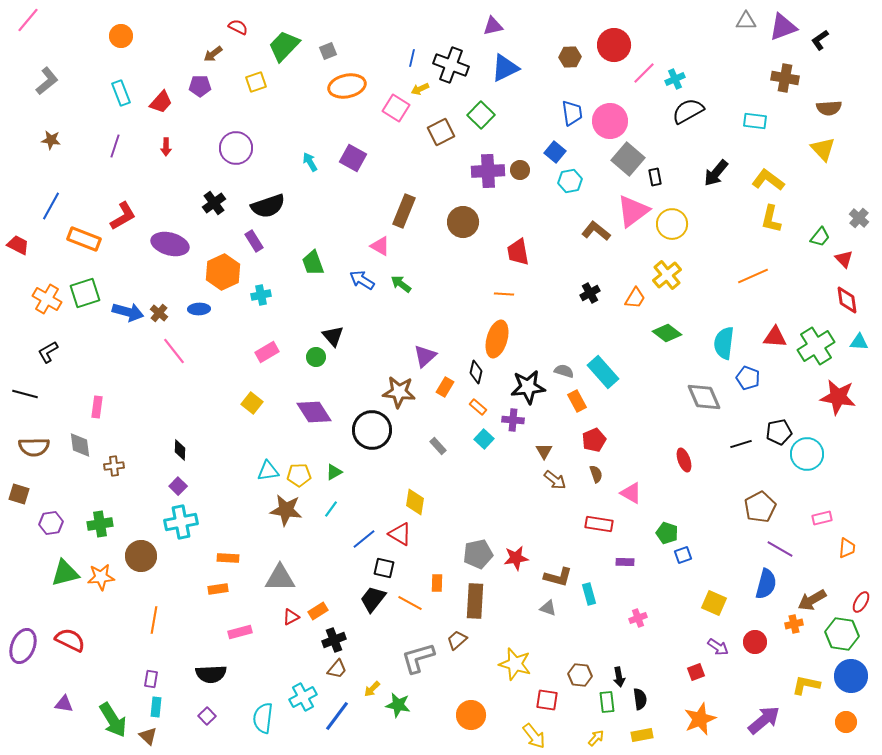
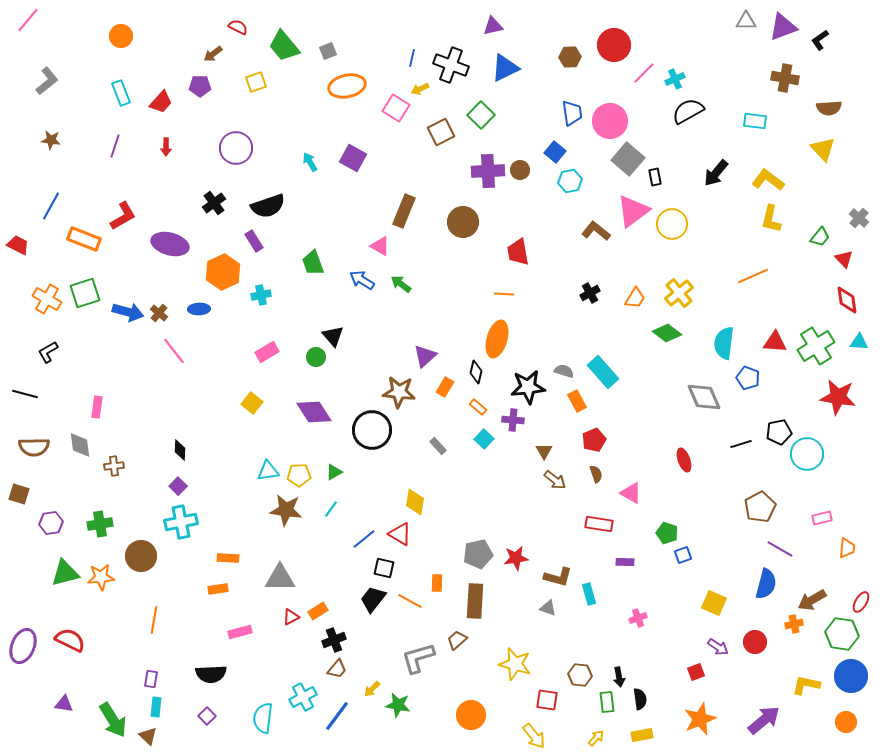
green trapezoid at (284, 46): rotated 84 degrees counterclockwise
yellow cross at (667, 275): moved 12 px right, 18 px down
red triangle at (775, 337): moved 5 px down
orange line at (410, 603): moved 2 px up
